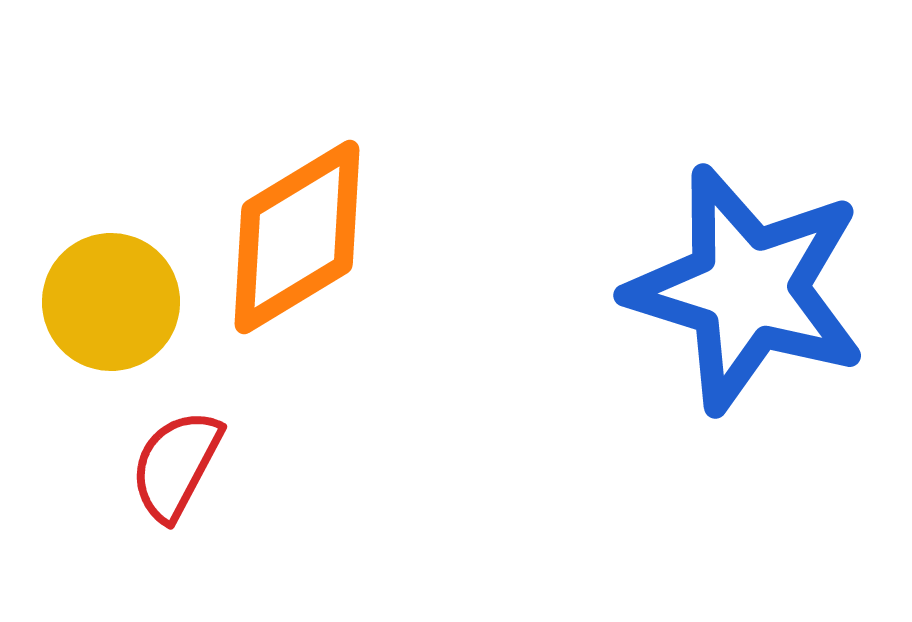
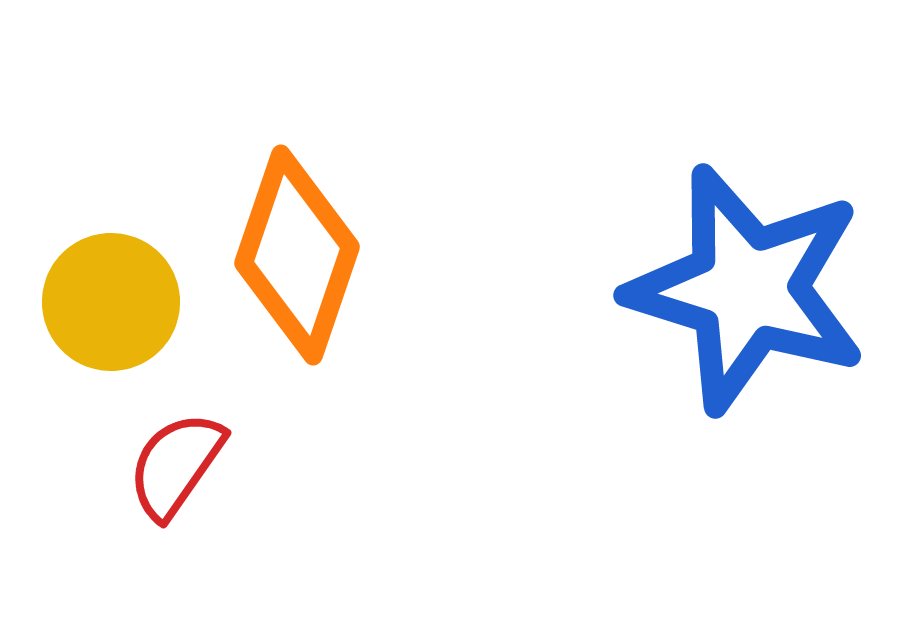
orange diamond: moved 18 px down; rotated 40 degrees counterclockwise
red semicircle: rotated 7 degrees clockwise
